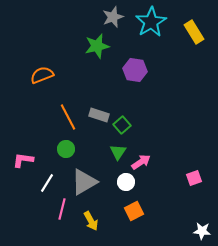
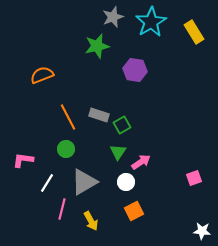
green square: rotated 12 degrees clockwise
